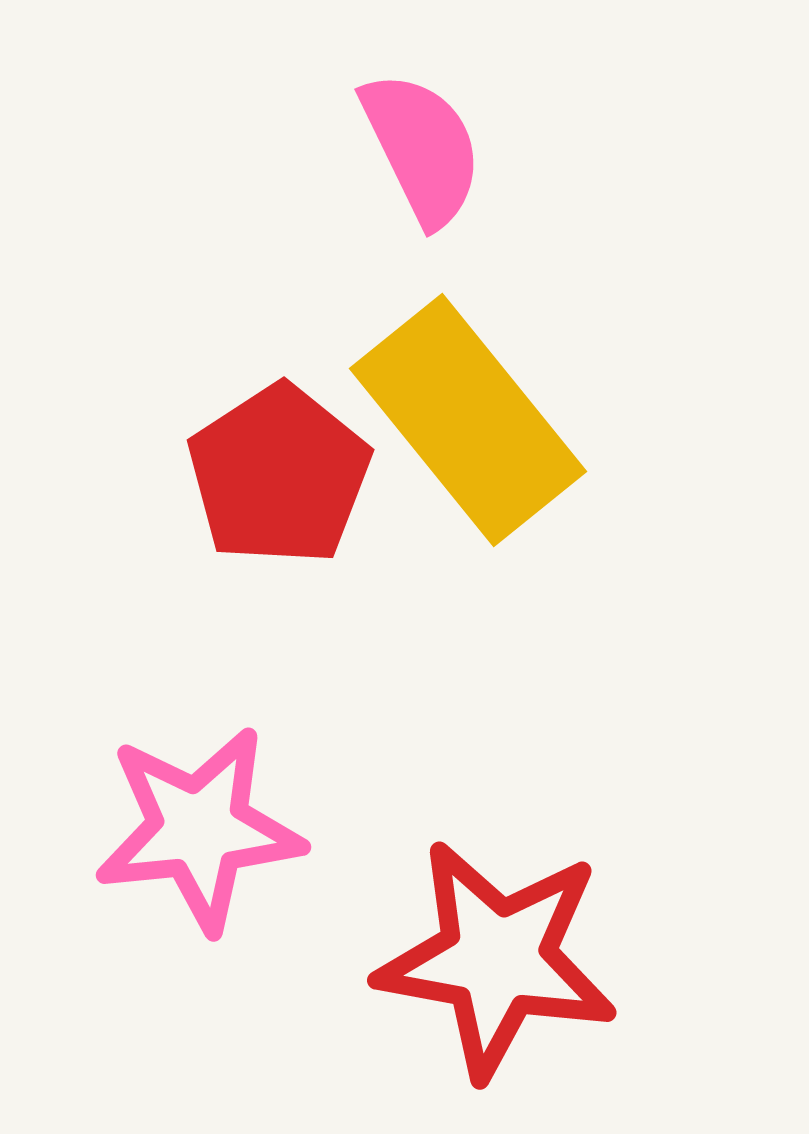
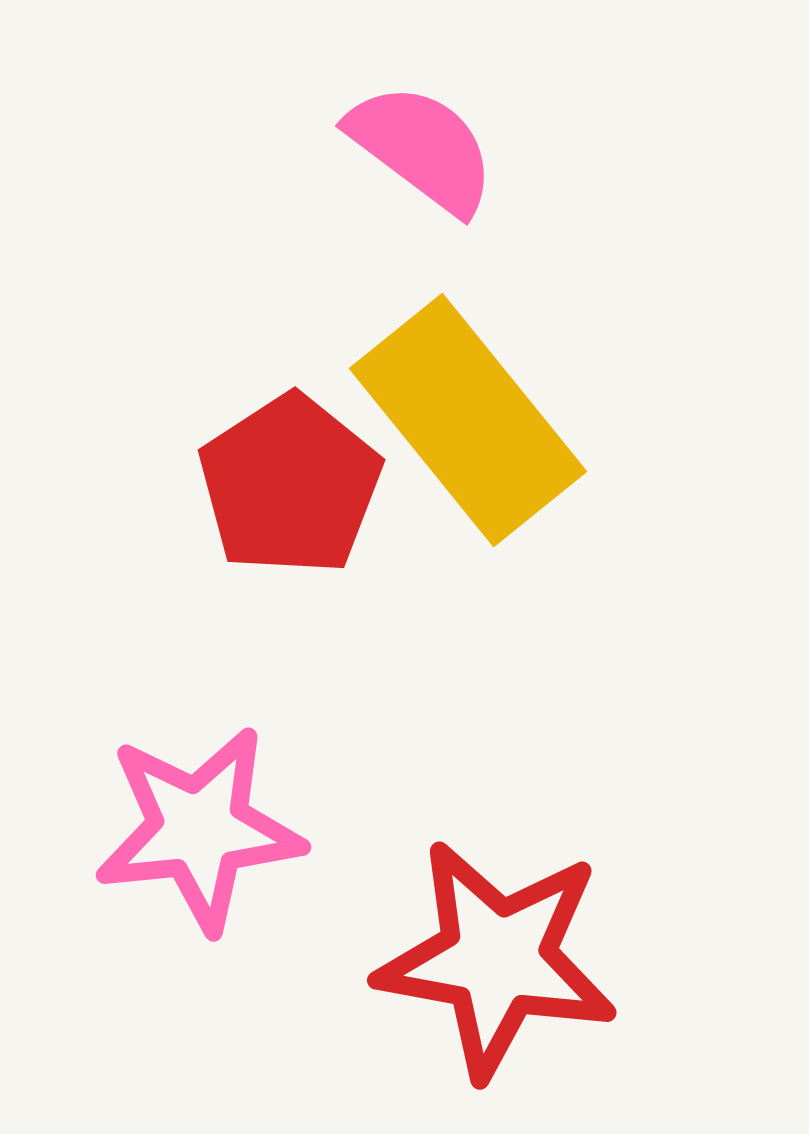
pink semicircle: rotated 27 degrees counterclockwise
red pentagon: moved 11 px right, 10 px down
